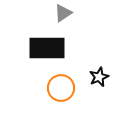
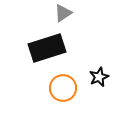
black rectangle: rotated 18 degrees counterclockwise
orange circle: moved 2 px right
